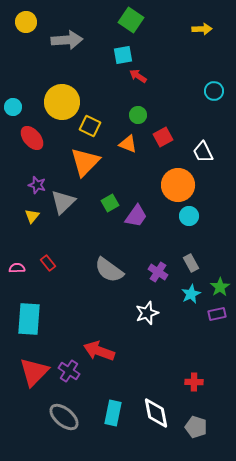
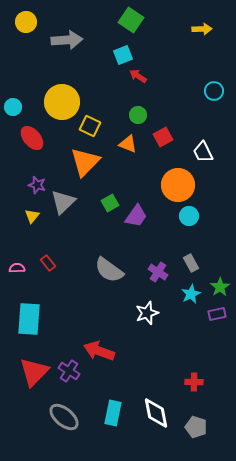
cyan square at (123, 55): rotated 12 degrees counterclockwise
